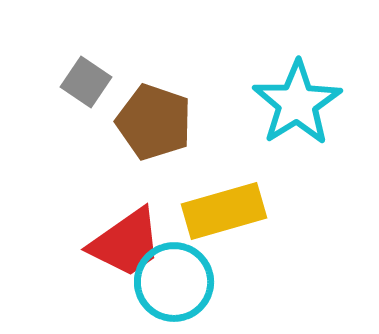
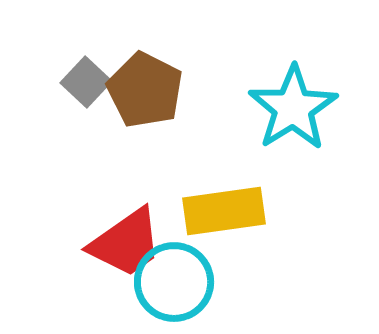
gray square: rotated 9 degrees clockwise
cyan star: moved 4 px left, 5 px down
brown pentagon: moved 9 px left, 32 px up; rotated 8 degrees clockwise
yellow rectangle: rotated 8 degrees clockwise
